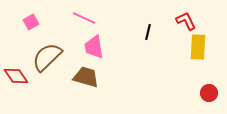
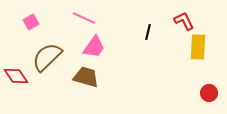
red L-shape: moved 2 px left
pink trapezoid: rotated 135 degrees counterclockwise
